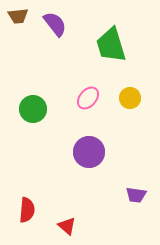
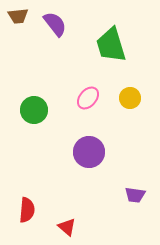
green circle: moved 1 px right, 1 px down
purple trapezoid: moved 1 px left
red triangle: moved 1 px down
